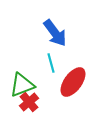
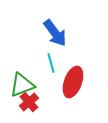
red ellipse: rotated 16 degrees counterclockwise
